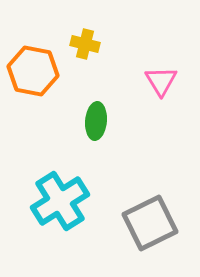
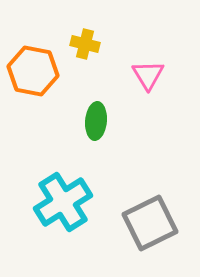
pink triangle: moved 13 px left, 6 px up
cyan cross: moved 3 px right, 1 px down
